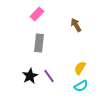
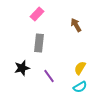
black star: moved 8 px left, 8 px up; rotated 14 degrees clockwise
cyan semicircle: moved 1 px left, 1 px down
